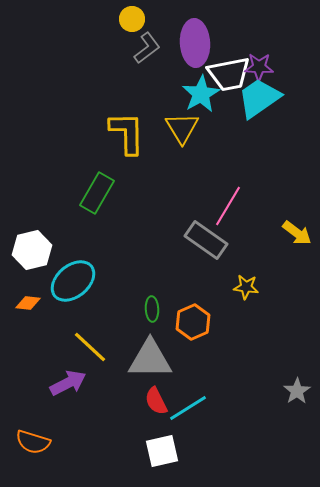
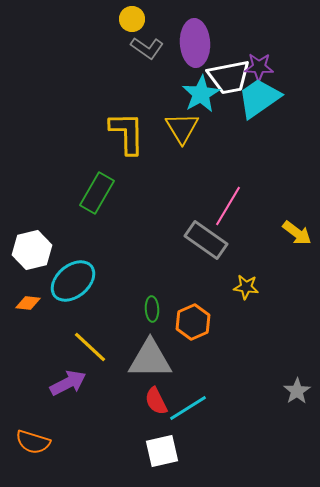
gray L-shape: rotated 72 degrees clockwise
white trapezoid: moved 3 px down
